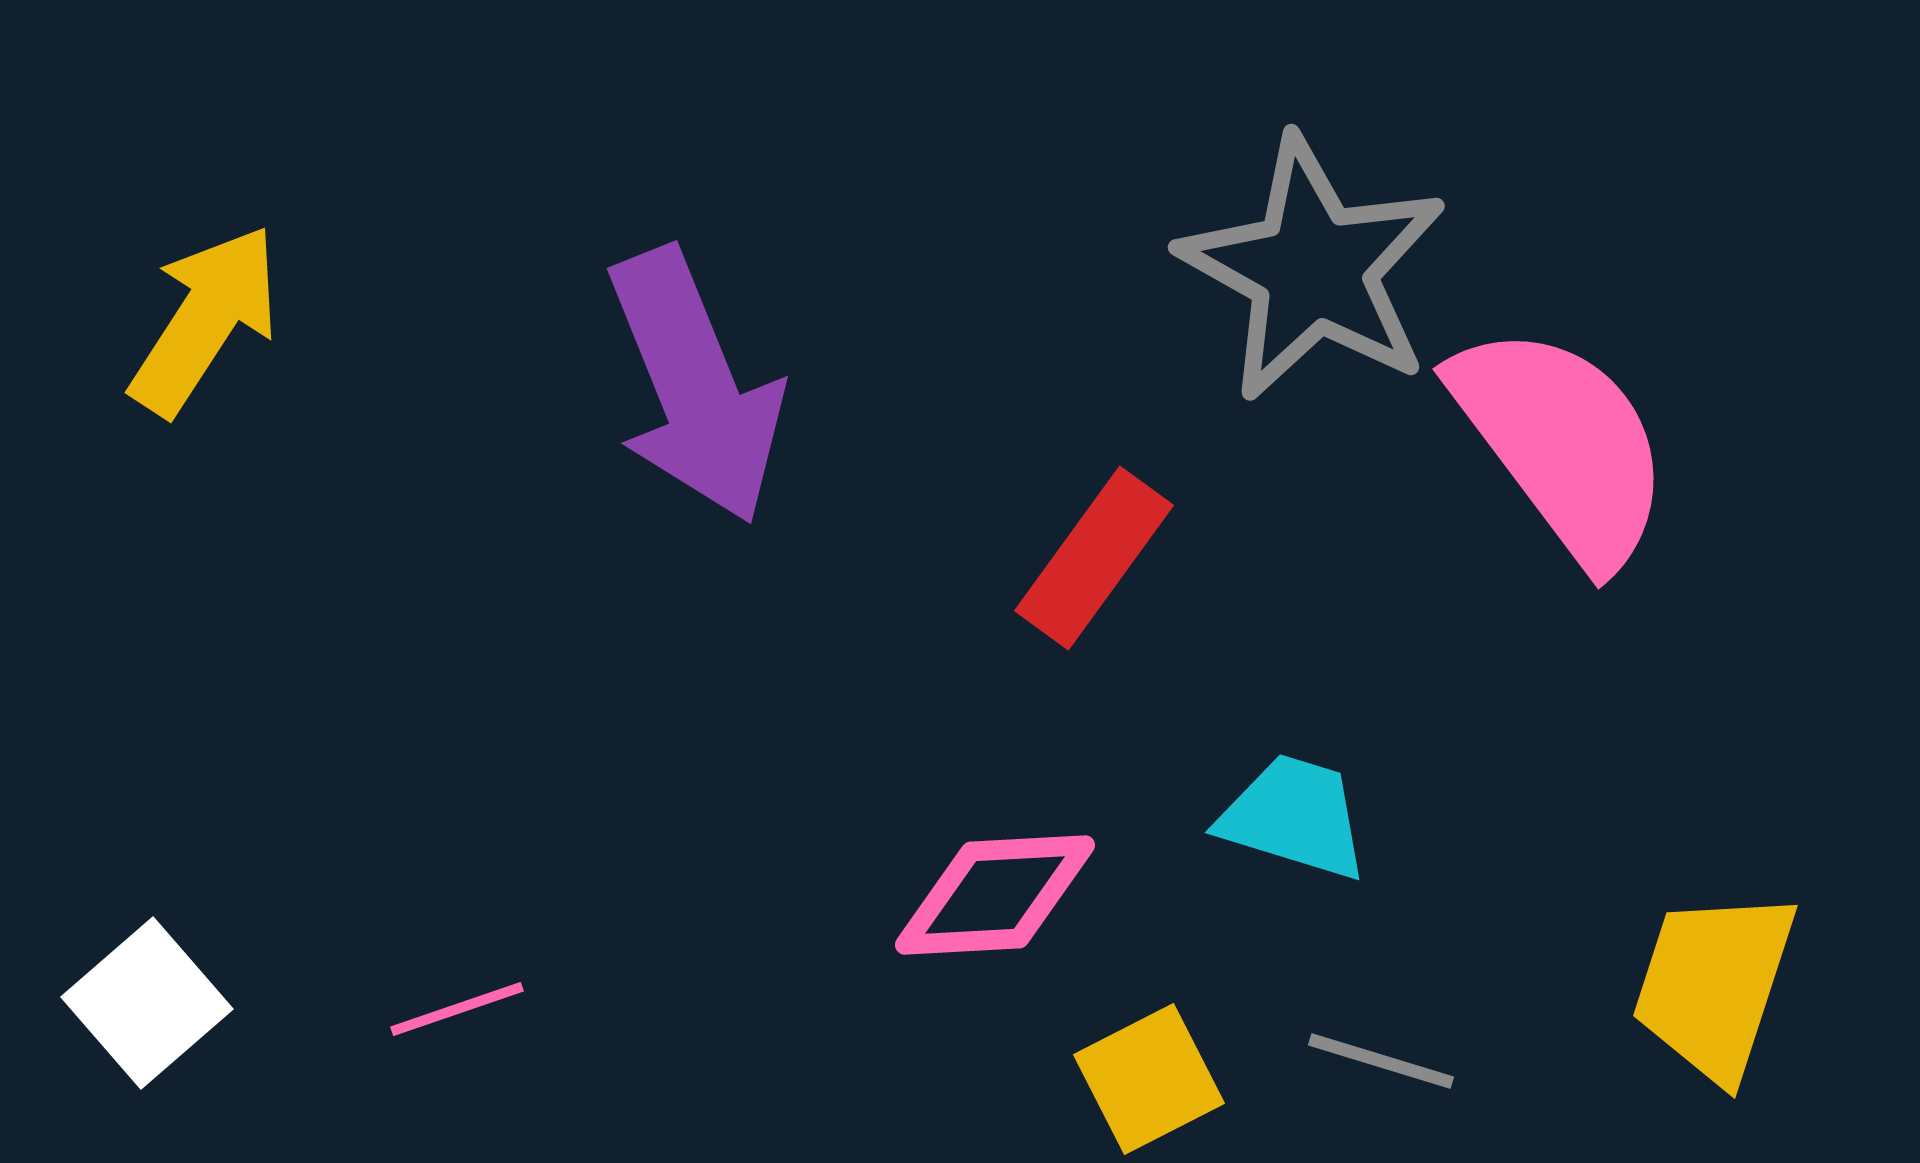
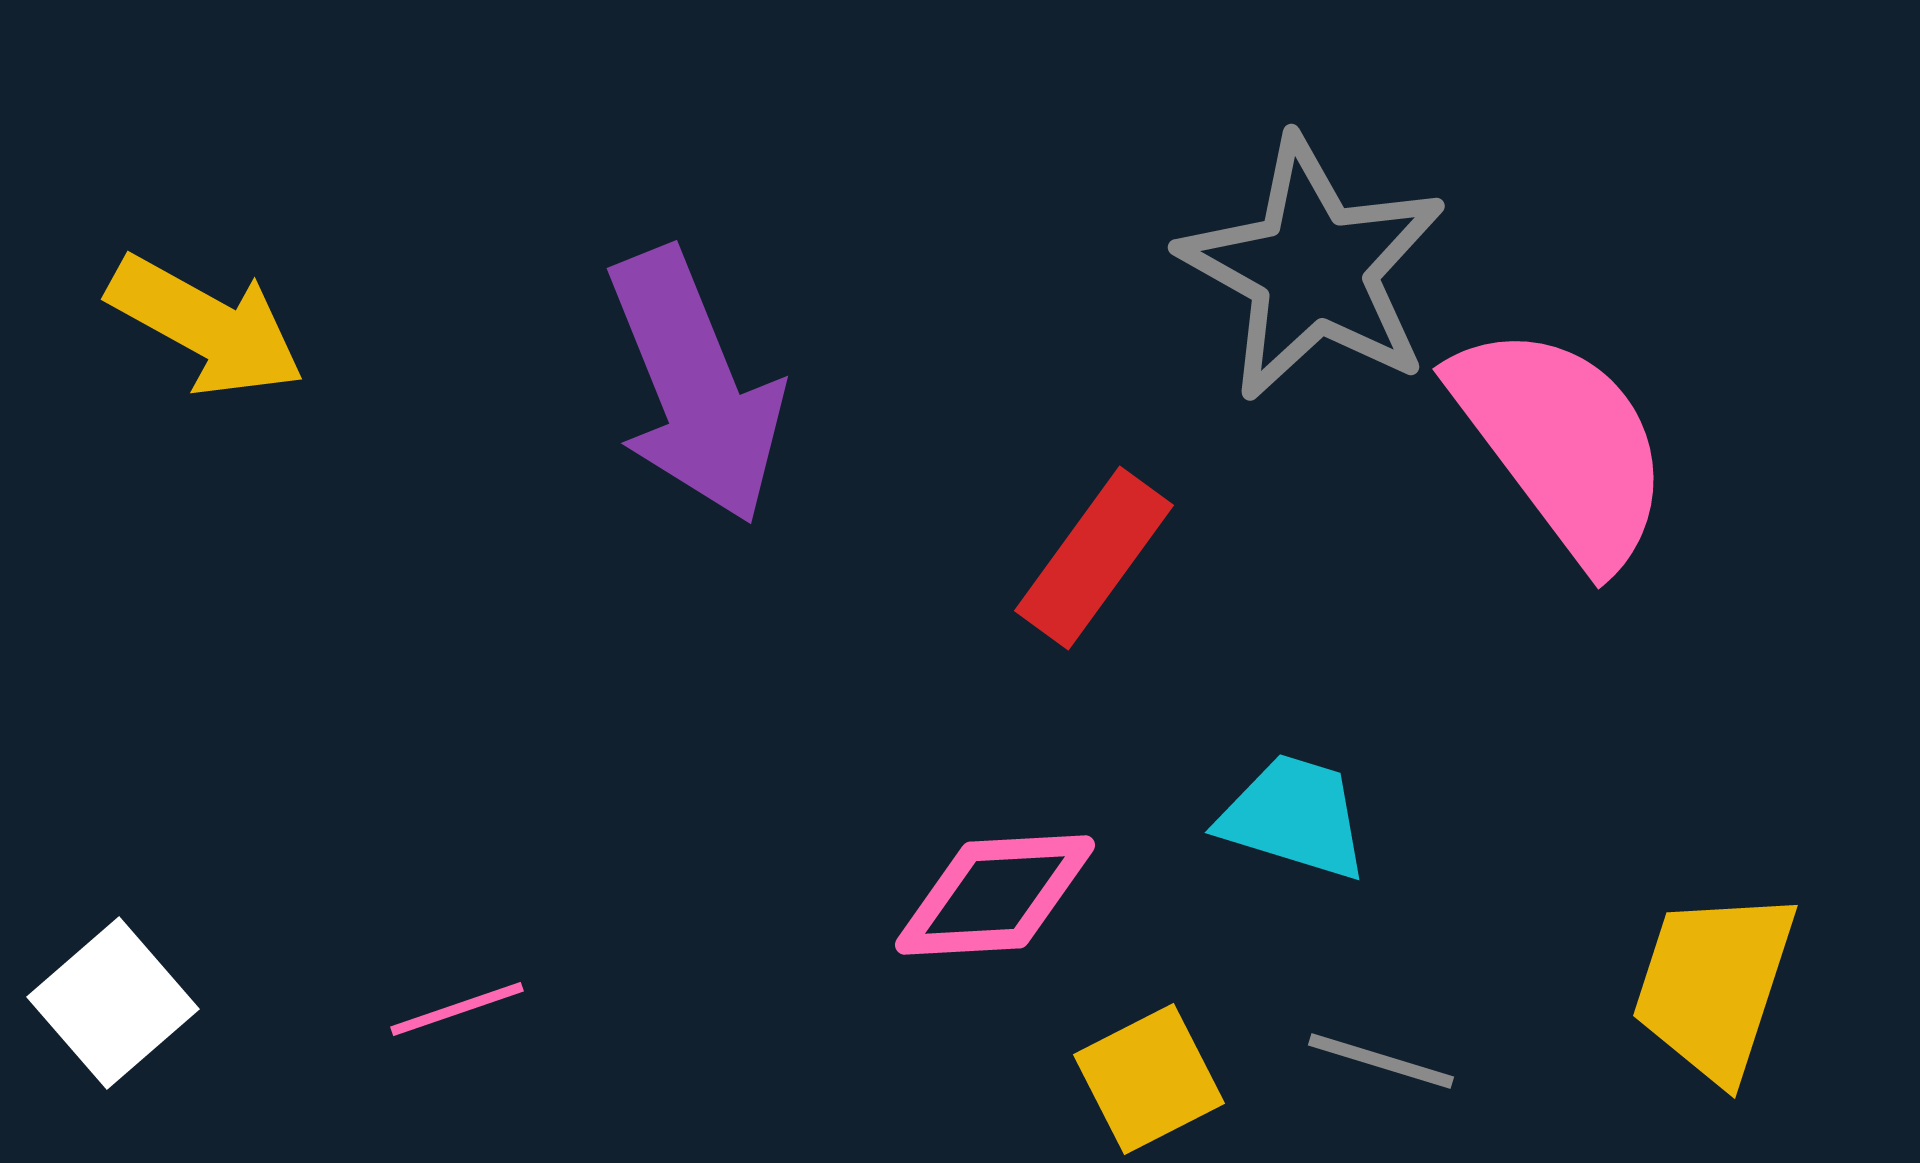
yellow arrow: moved 1 px right, 6 px down; rotated 86 degrees clockwise
white square: moved 34 px left
